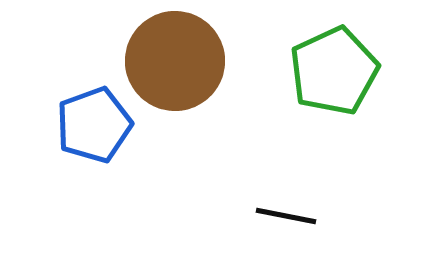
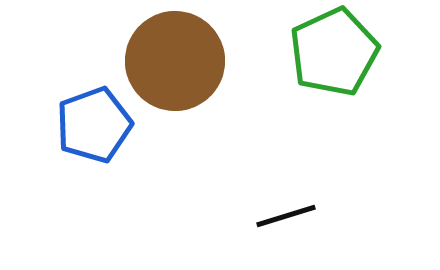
green pentagon: moved 19 px up
black line: rotated 28 degrees counterclockwise
